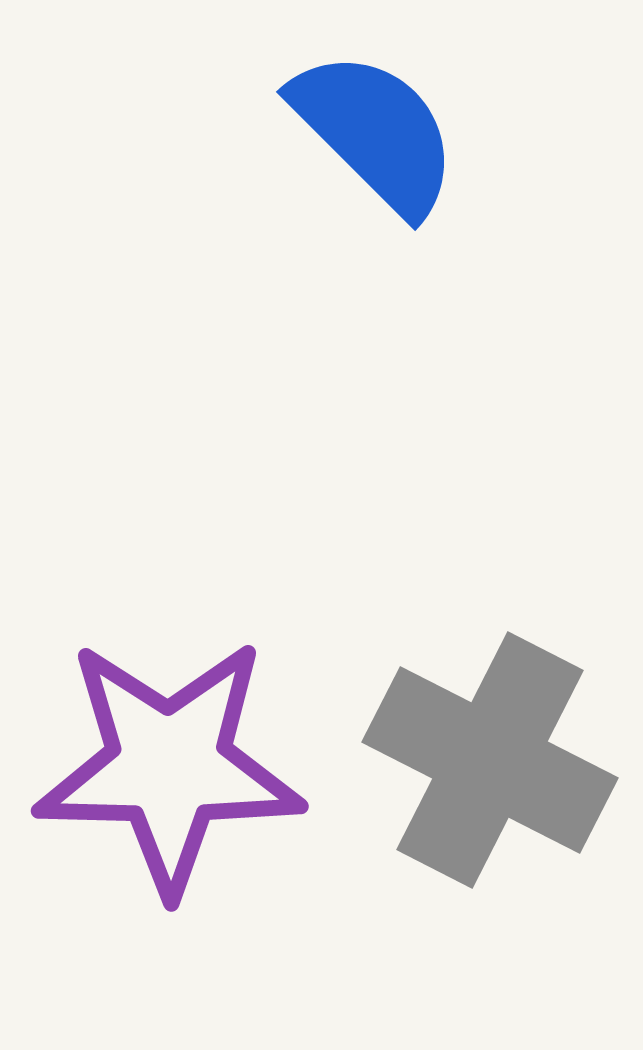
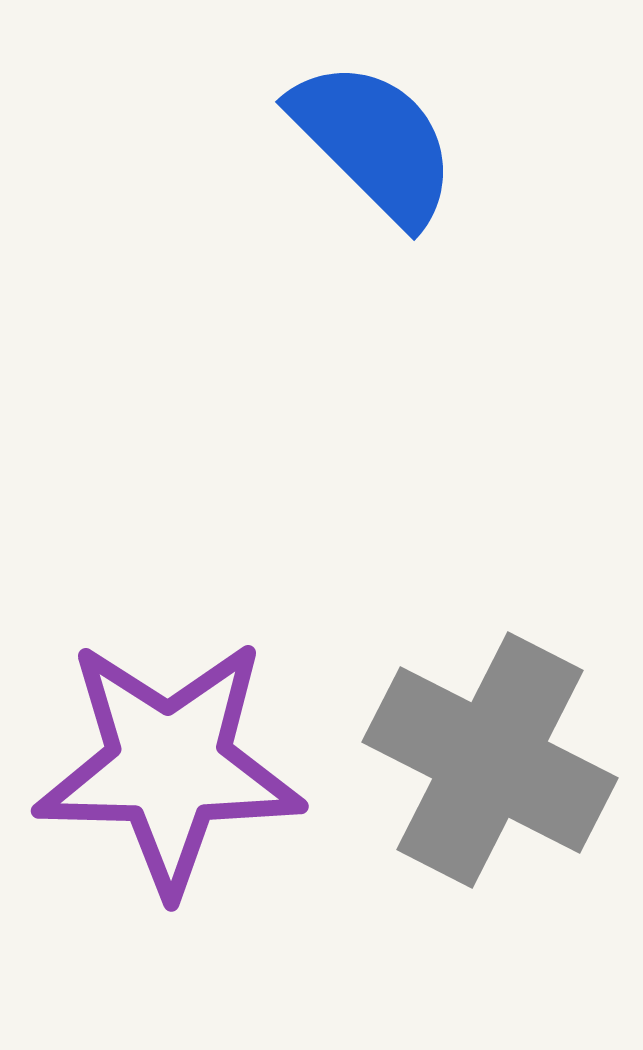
blue semicircle: moved 1 px left, 10 px down
